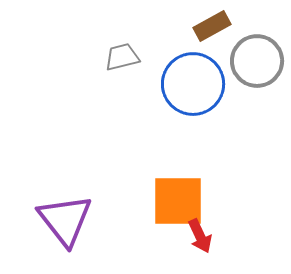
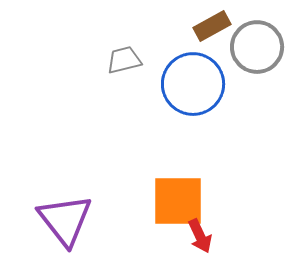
gray trapezoid: moved 2 px right, 3 px down
gray circle: moved 14 px up
